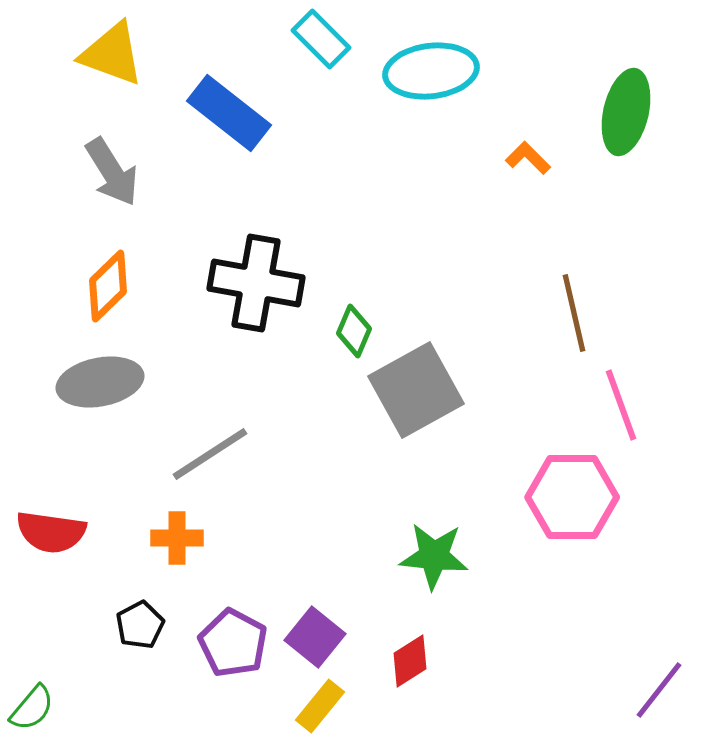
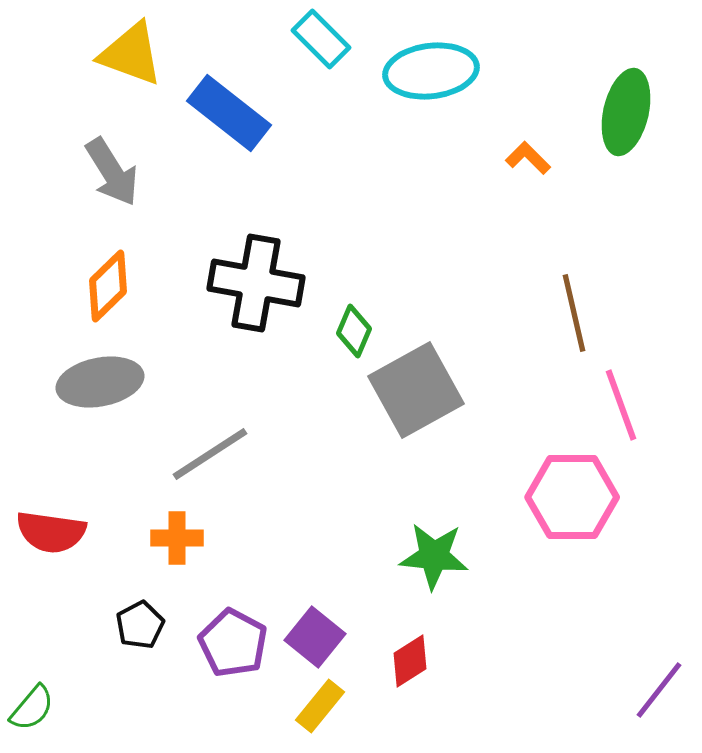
yellow triangle: moved 19 px right
